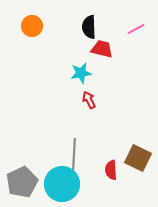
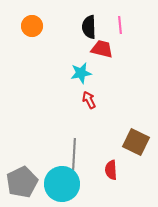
pink line: moved 16 px left, 4 px up; rotated 66 degrees counterclockwise
brown square: moved 2 px left, 16 px up
